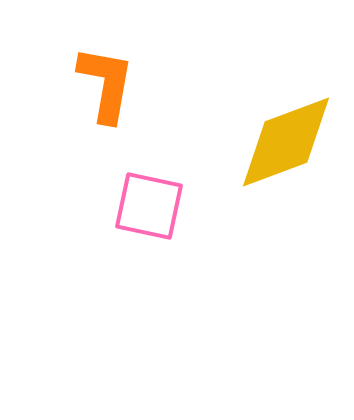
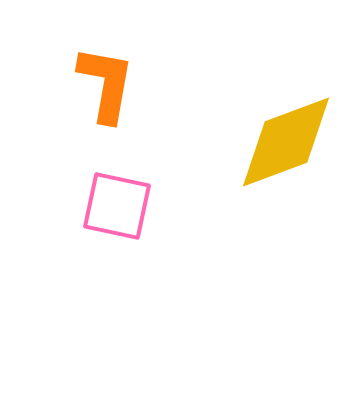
pink square: moved 32 px left
